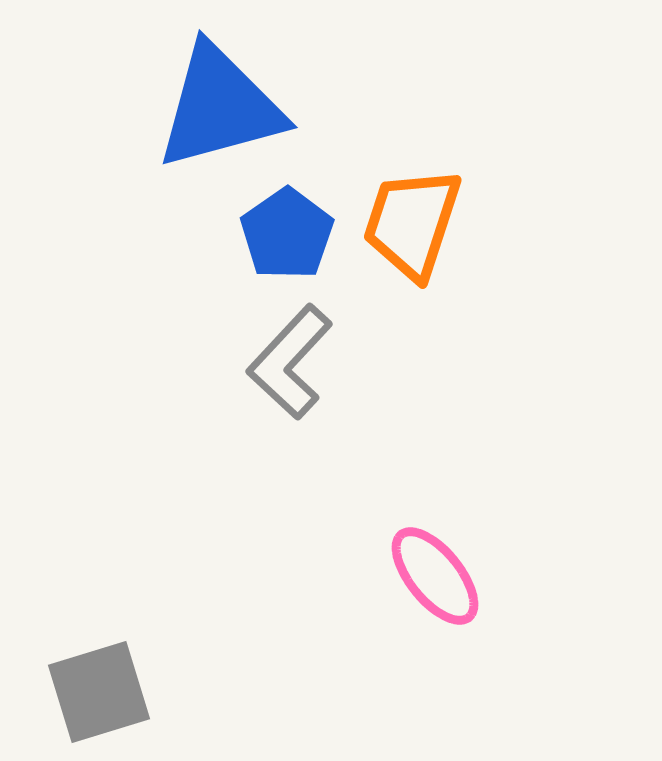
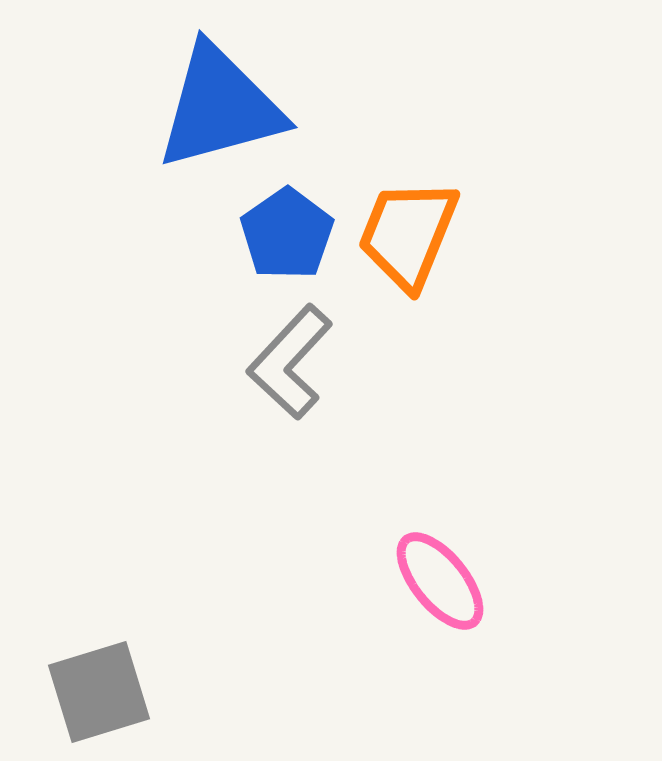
orange trapezoid: moved 4 px left, 11 px down; rotated 4 degrees clockwise
pink ellipse: moved 5 px right, 5 px down
